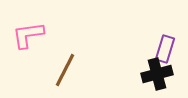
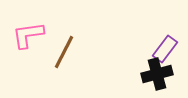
purple rectangle: rotated 20 degrees clockwise
brown line: moved 1 px left, 18 px up
